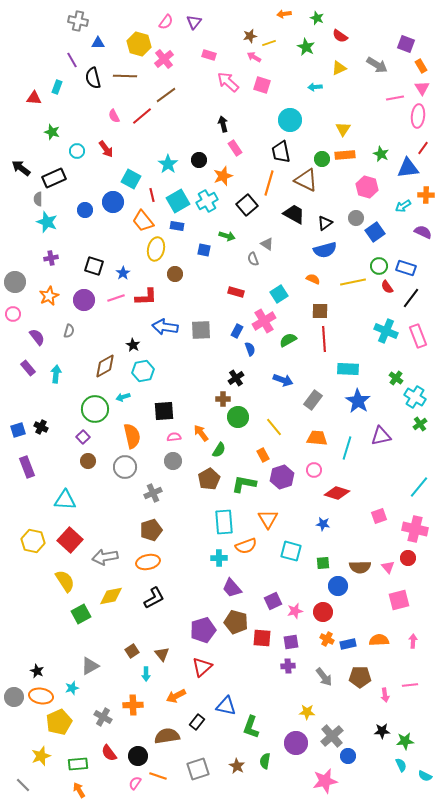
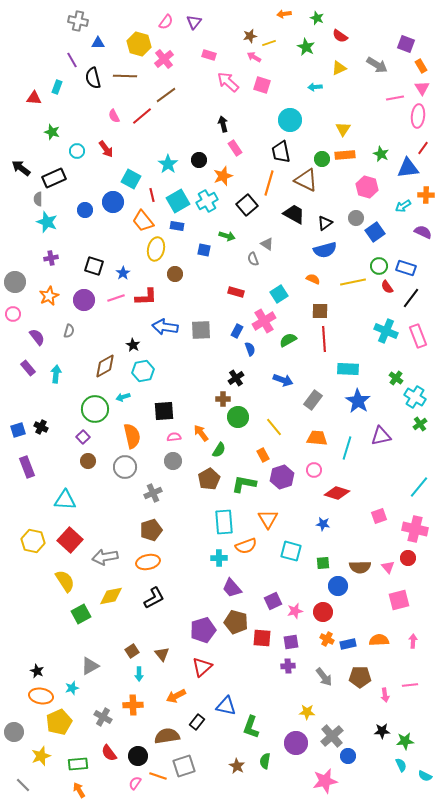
cyan arrow at (146, 674): moved 7 px left
gray circle at (14, 697): moved 35 px down
gray square at (198, 769): moved 14 px left, 3 px up
